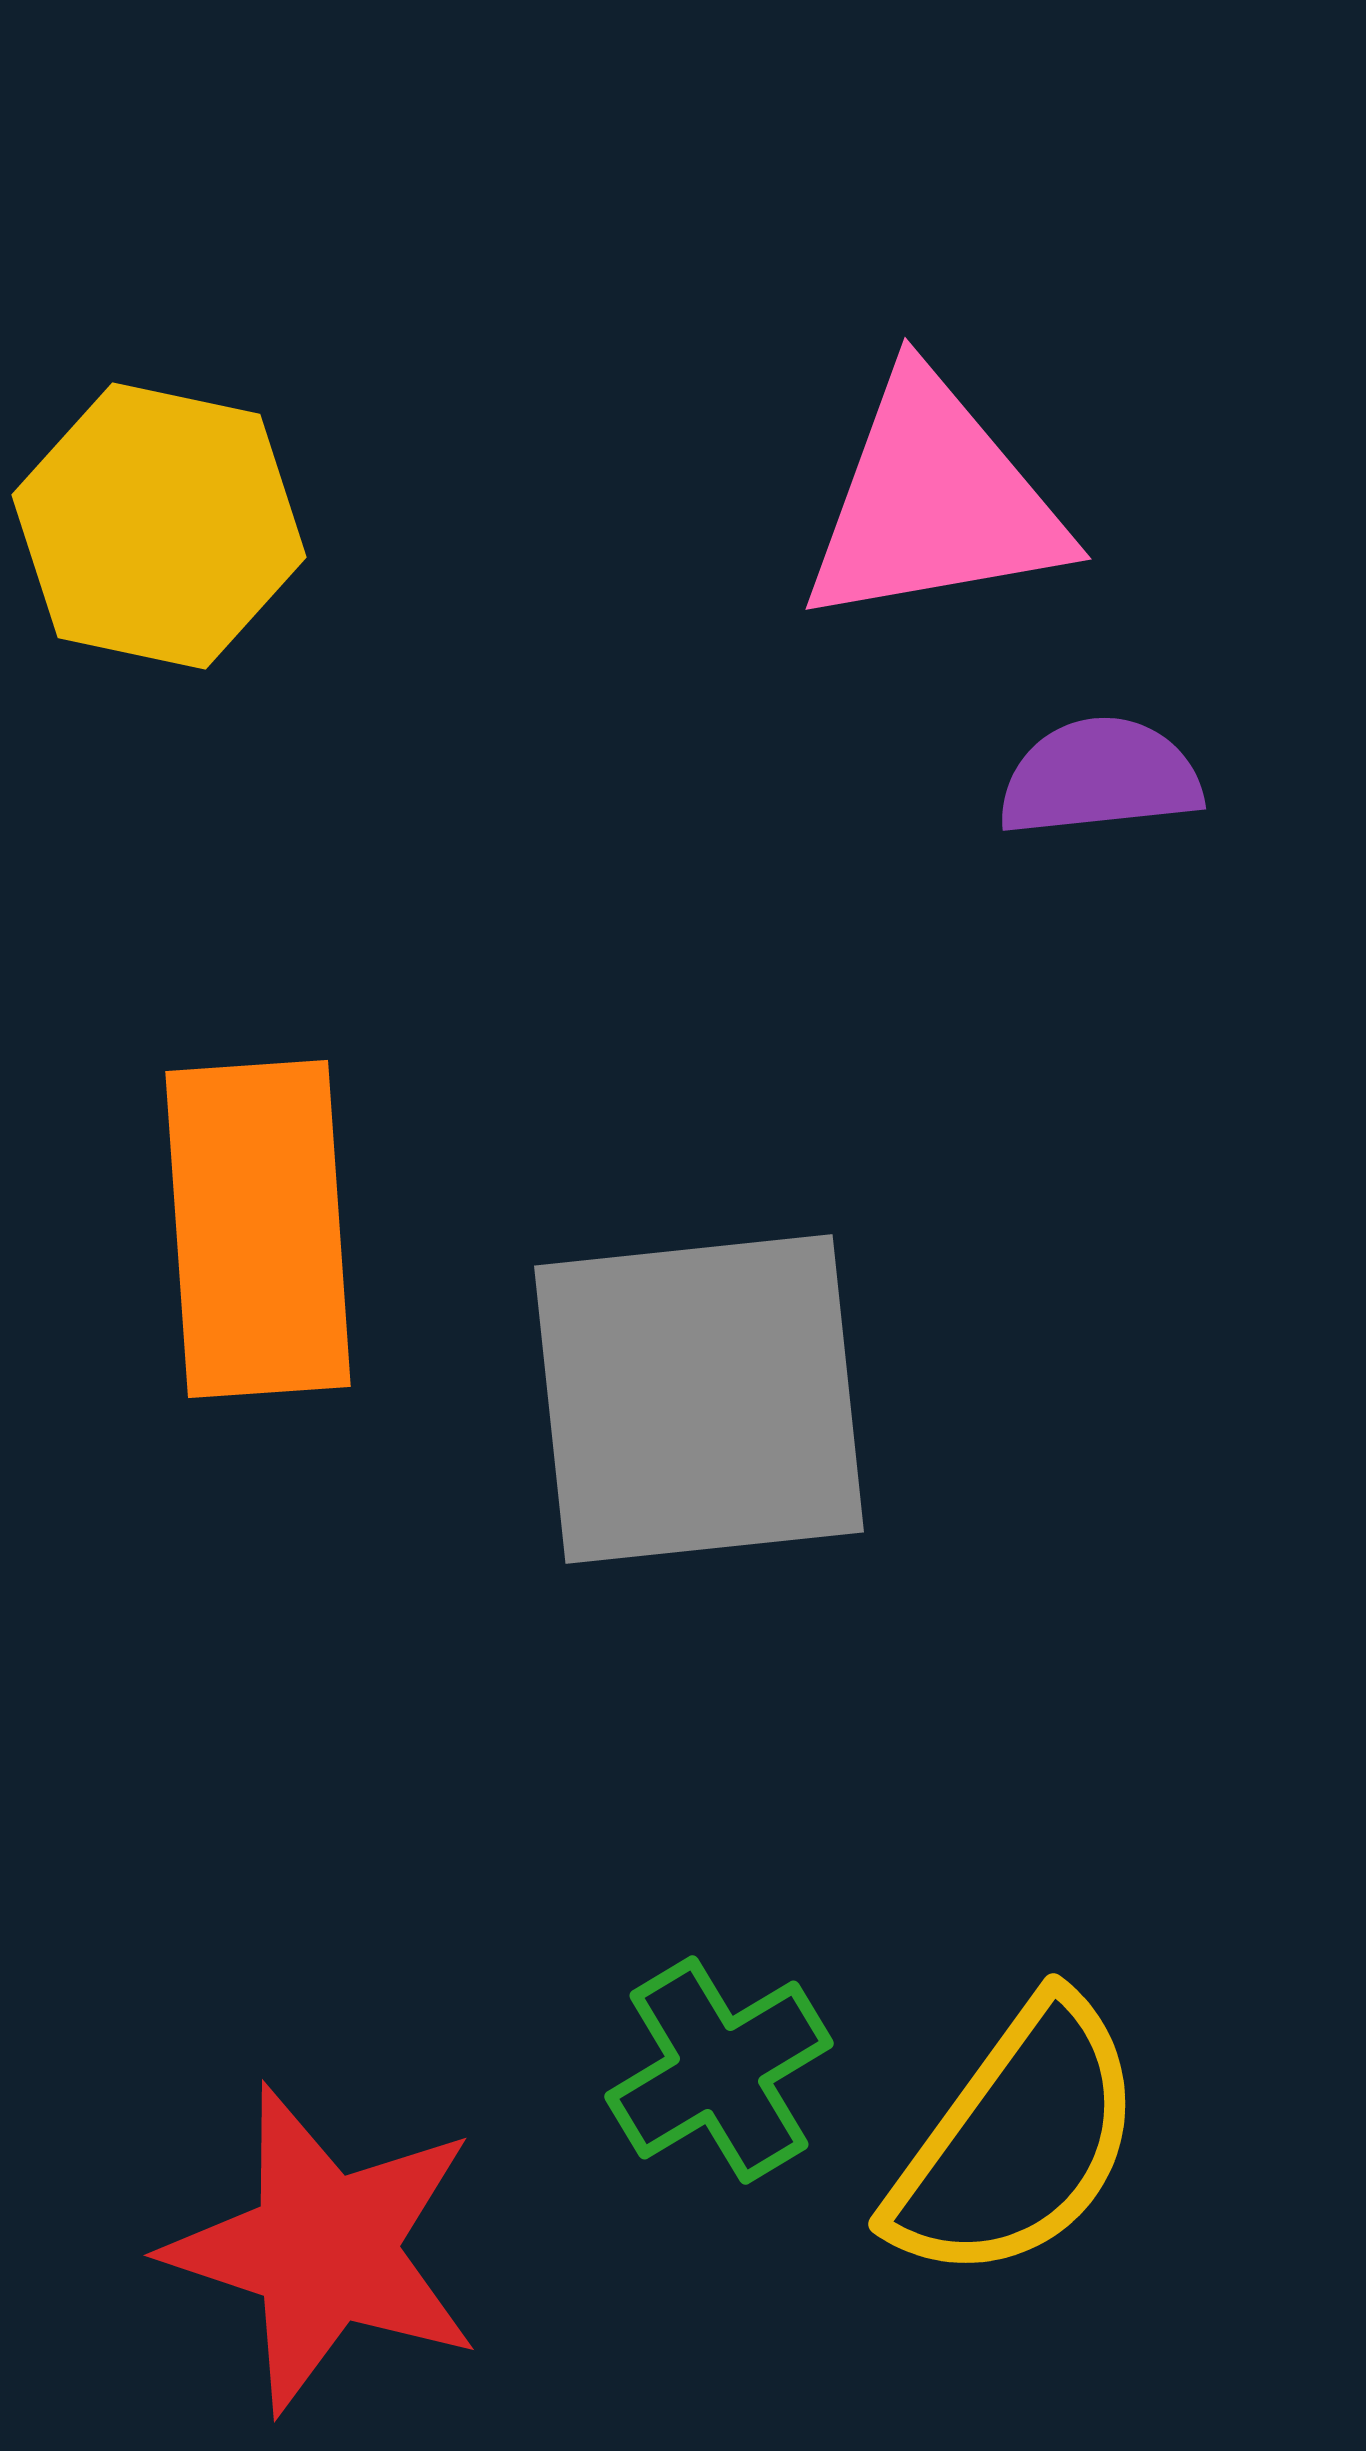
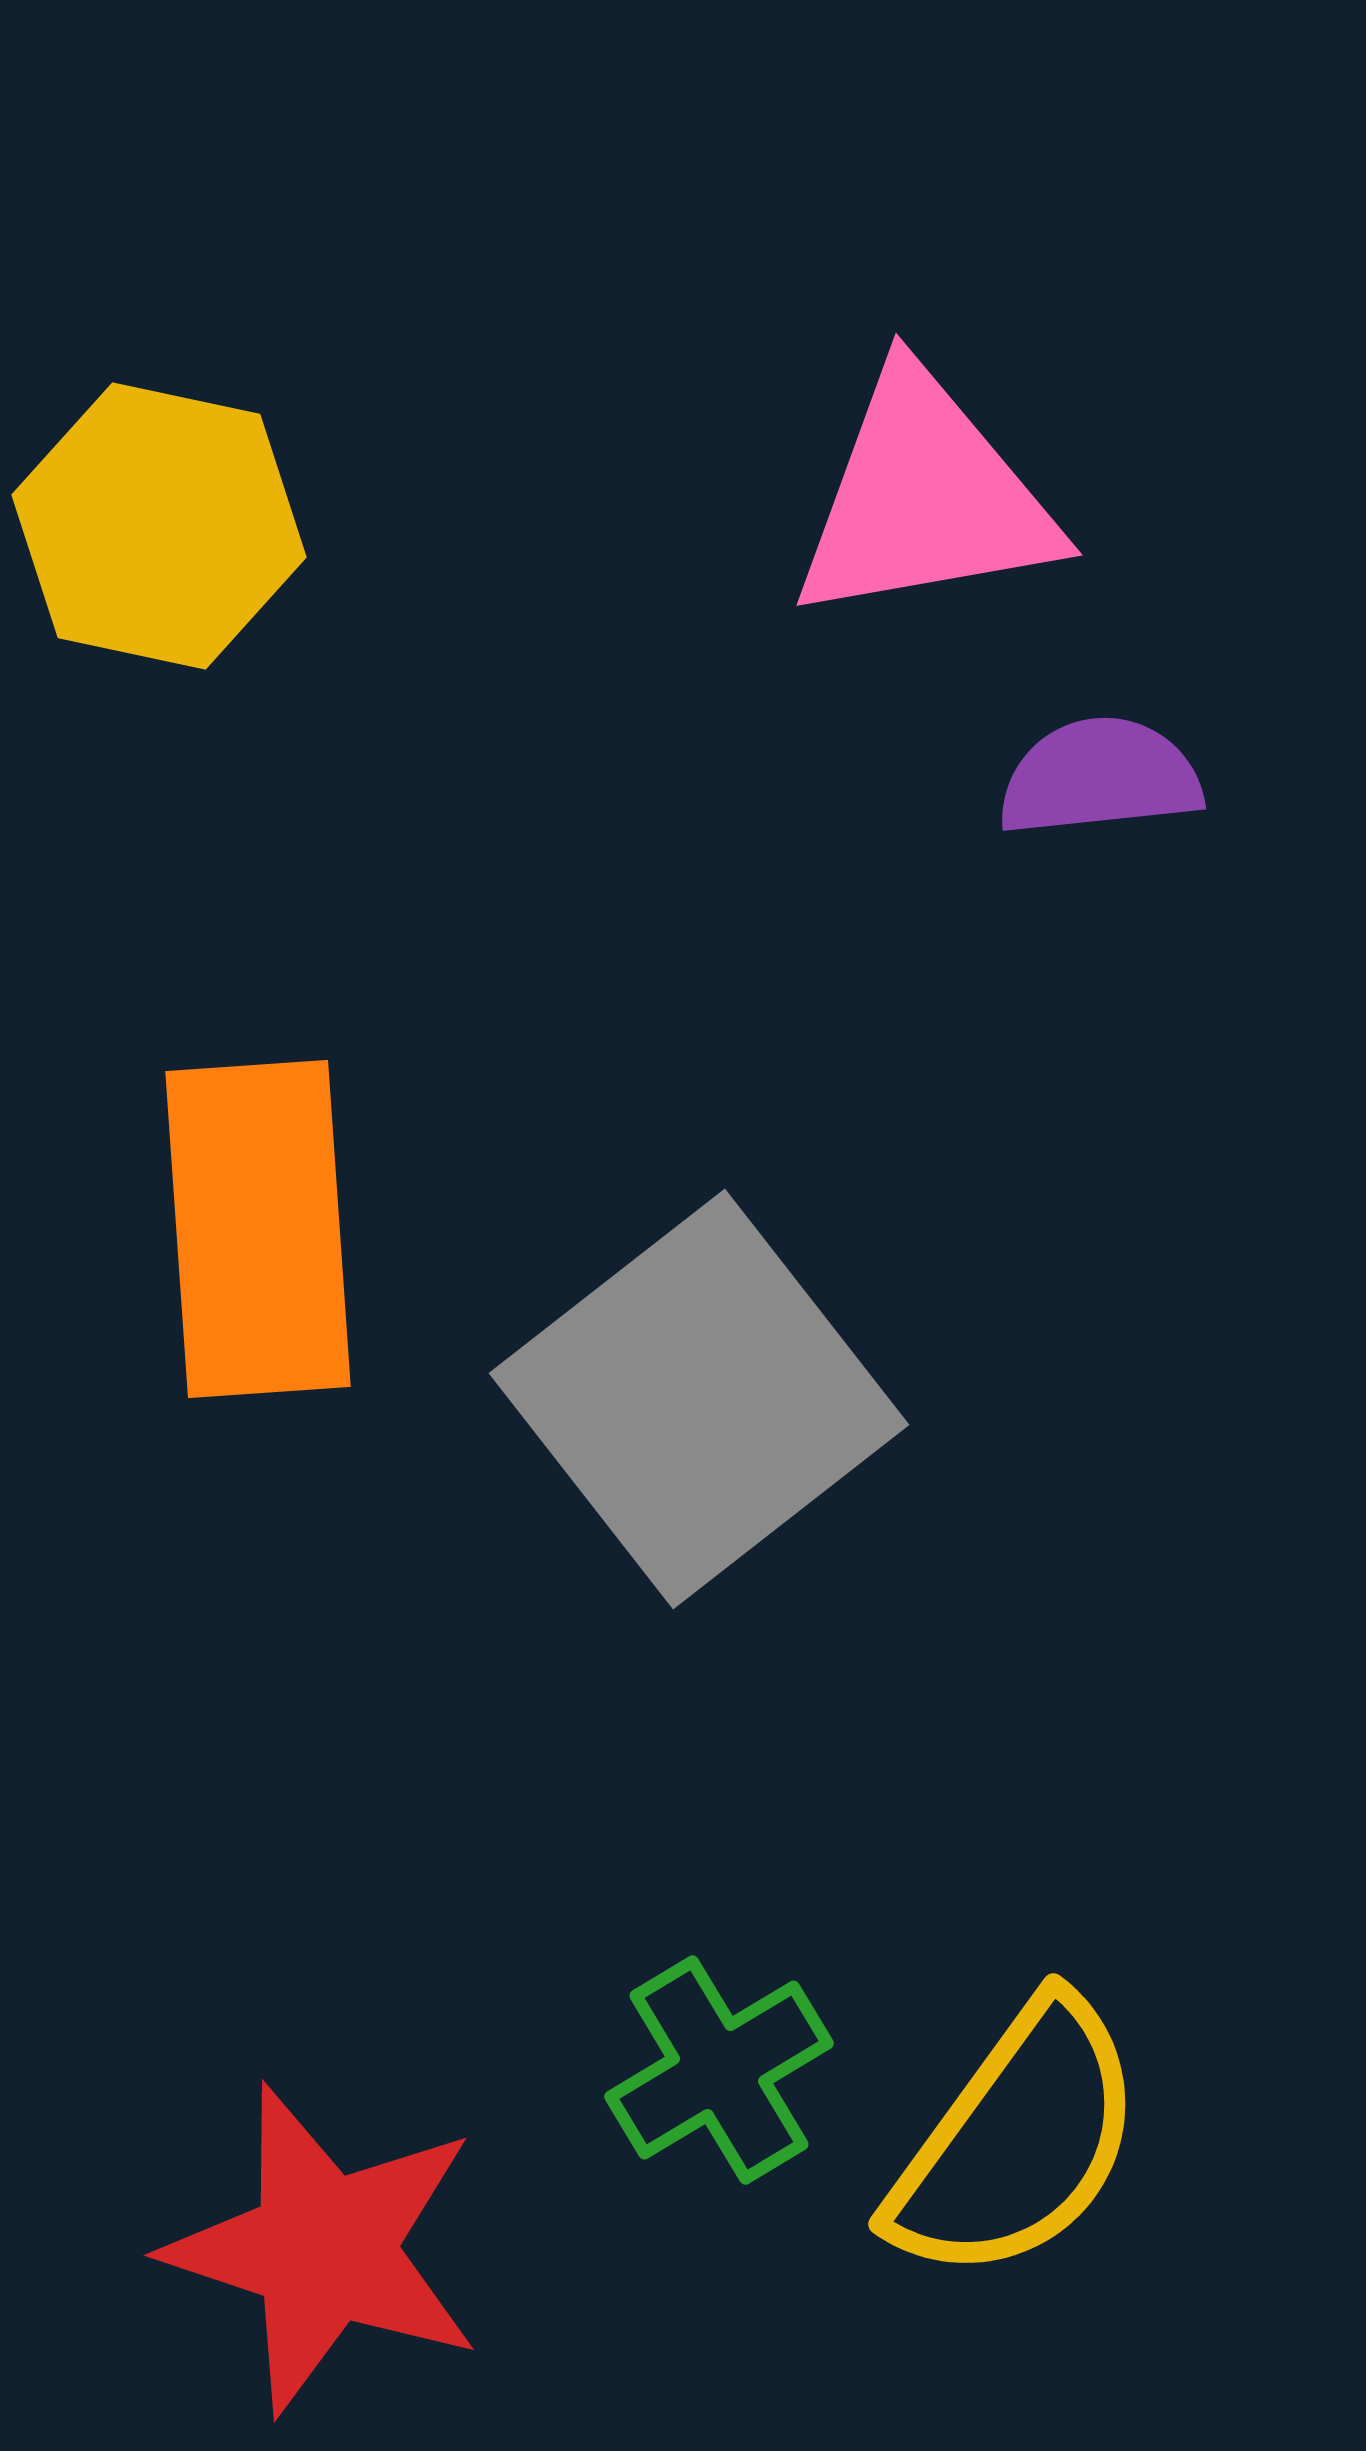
pink triangle: moved 9 px left, 4 px up
gray square: rotated 32 degrees counterclockwise
